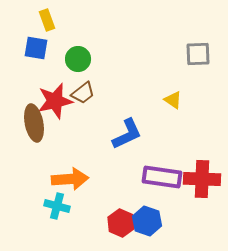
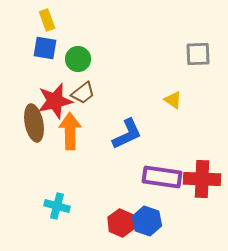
blue square: moved 9 px right
orange arrow: moved 48 px up; rotated 87 degrees counterclockwise
